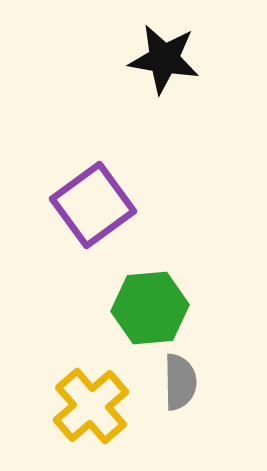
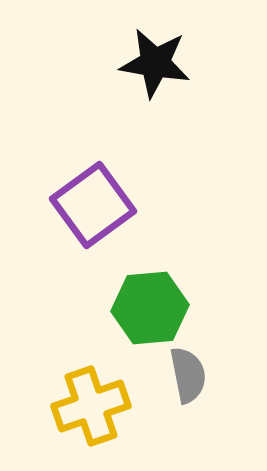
black star: moved 9 px left, 4 px down
gray semicircle: moved 8 px right, 7 px up; rotated 10 degrees counterclockwise
yellow cross: rotated 22 degrees clockwise
